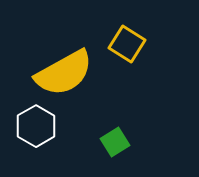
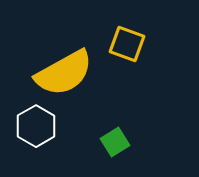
yellow square: rotated 12 degrees counterclockwise
